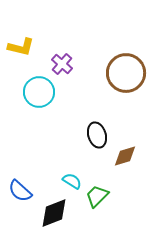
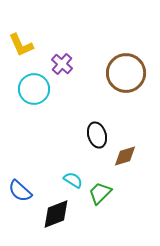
yellow L-shape: moved 2 px up; rotated 52 degrees clockwise
cyan circle: moved 5 px left, 3 px up
cyan semicircle: moved 1 px right, 1 px up
green trapezoid: moved 3 px right, 3 px up
black diamond: moved 2 px right, 1 px down
